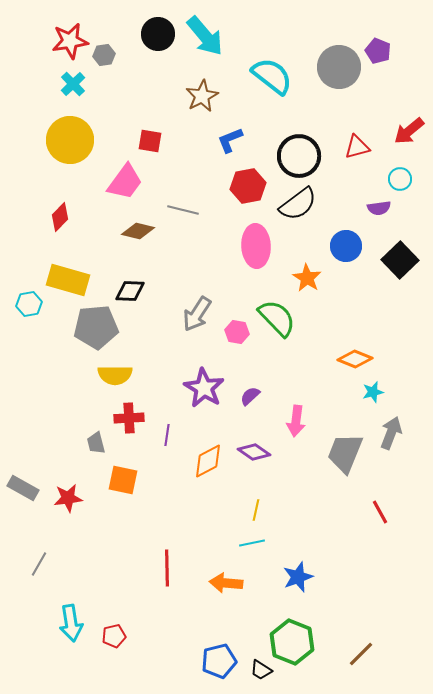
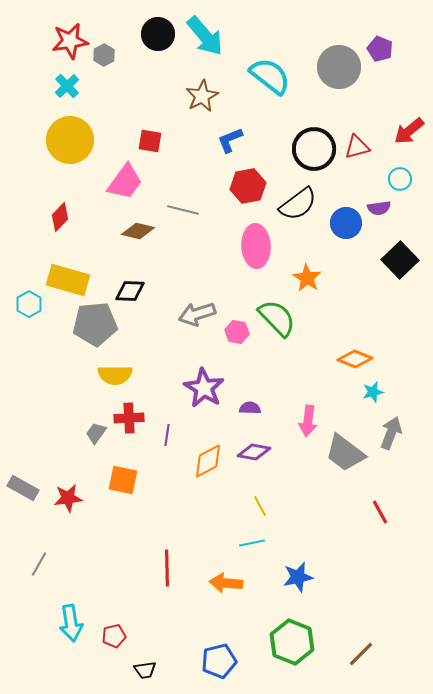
purple pentagon at (378, 51): moved 2 px right, 2 px up
gray hexagon at (104, 55): rotated 20 degrees counterclockwise
cyan semicircle at (272, 76): moved 2 px left
cyan cross at (73, 84): moved 6 px left, 2 px down
black circle at (299, 156): moved 15 px right, 7 px up
blue circle at (346, 246): moved 23 px up
cyan hexagon at (29, 304): rotated 20 degrees counterclockwise
gray arrow at (197, 314): rotated 39 degrees clockwise
gray pentagon at (96, 327): moved 1 px left, 3 px up
purple semicircle at (250, 396): moved 12 px down; rotated 45 degrees clockwise
pink arrow at (296, 421): moved 12 px right
gray trapezoid at (96, 443): moved 10 px up; rotated 50 degrees clockwise
purple diamond at (254, 452): rotated 24 degrees counterclockwise
gray trapezoid at (345, 453): rotated 75 degrees counterclockwise
yellow line at (256, 510): moved 4 px right, 4 px up; rotated 40 degrees counterclockwise
blue star at (298, 577): rotated 8 degrees clockwise
black trapezoid at (261, 670): moved 116 px left; rotated 40 degrees counterclockwise
